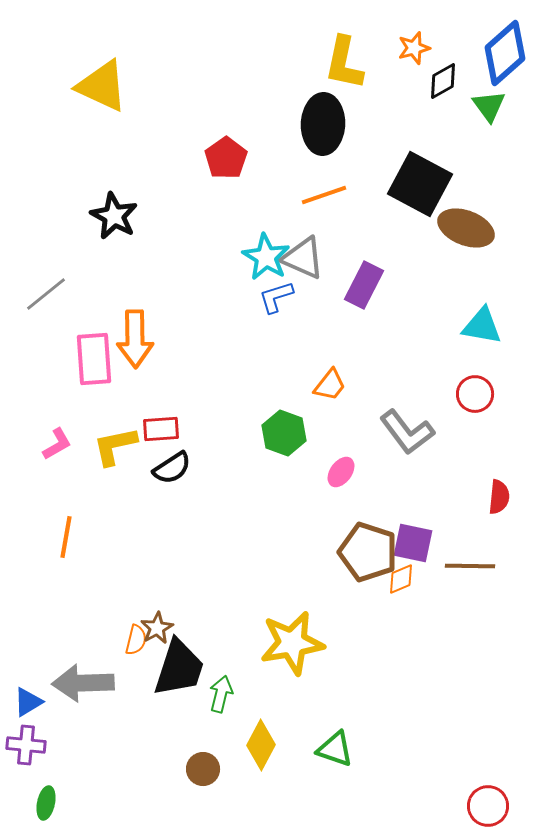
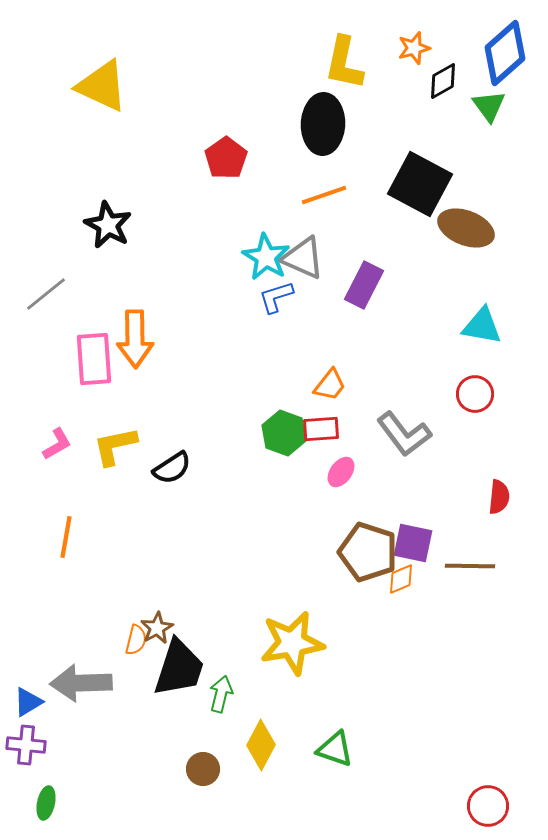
black star at (114, 216): moved 6 px left, 9 px down
red rectangle at (161, 429): moved 160 px right
gray L-shape at (407, 432): moved 3 px left, 2 px down
gray arrow at (83, 683): moved 2 px left
